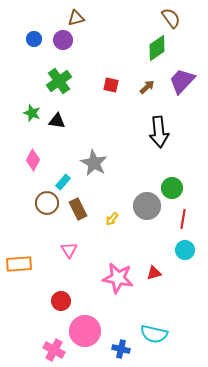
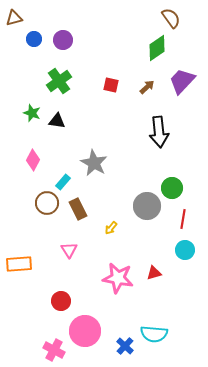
brown triangle: moved 62 px left
yellow arrow: moved 1 px left, 9 px down
cyan semicircle: rotated 8 degrees counterclockwise
blue cross: moved 4 px right, 3 px up; rotated 30 degrees clockwise
